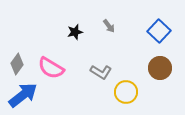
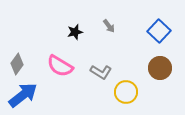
pink semicircle: moved 9 px right, 2 px up
